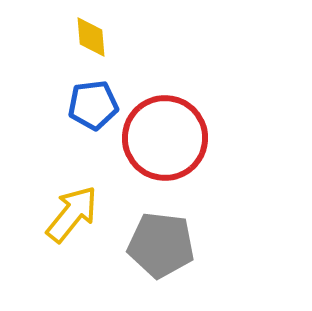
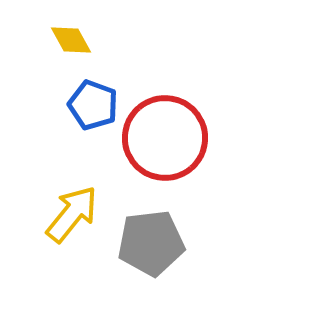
yellow diamond: moved 20 px left, 3 px down; rotated 24 degrees counterclockwise
blue pentagon: rotated 27 degrees clockwise
gray pentagon: moved 10 px left, 2 px up; rotated 14 degrees counterclockwise
